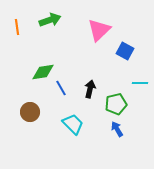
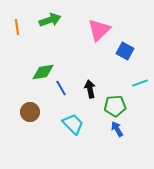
cyan line: rotated 21 degrees counterclockwise
black arrow: rotated 24 degrees counterclockwise
green pentagon: moved 1 px left, 2 px down; rotated 10 degrees clockwise
